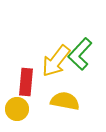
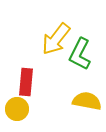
green L-shape: rotated 16 degrees counterclockwise
yellow arrow: moved 22 px up
yellow semicircle: moved 22 px right
